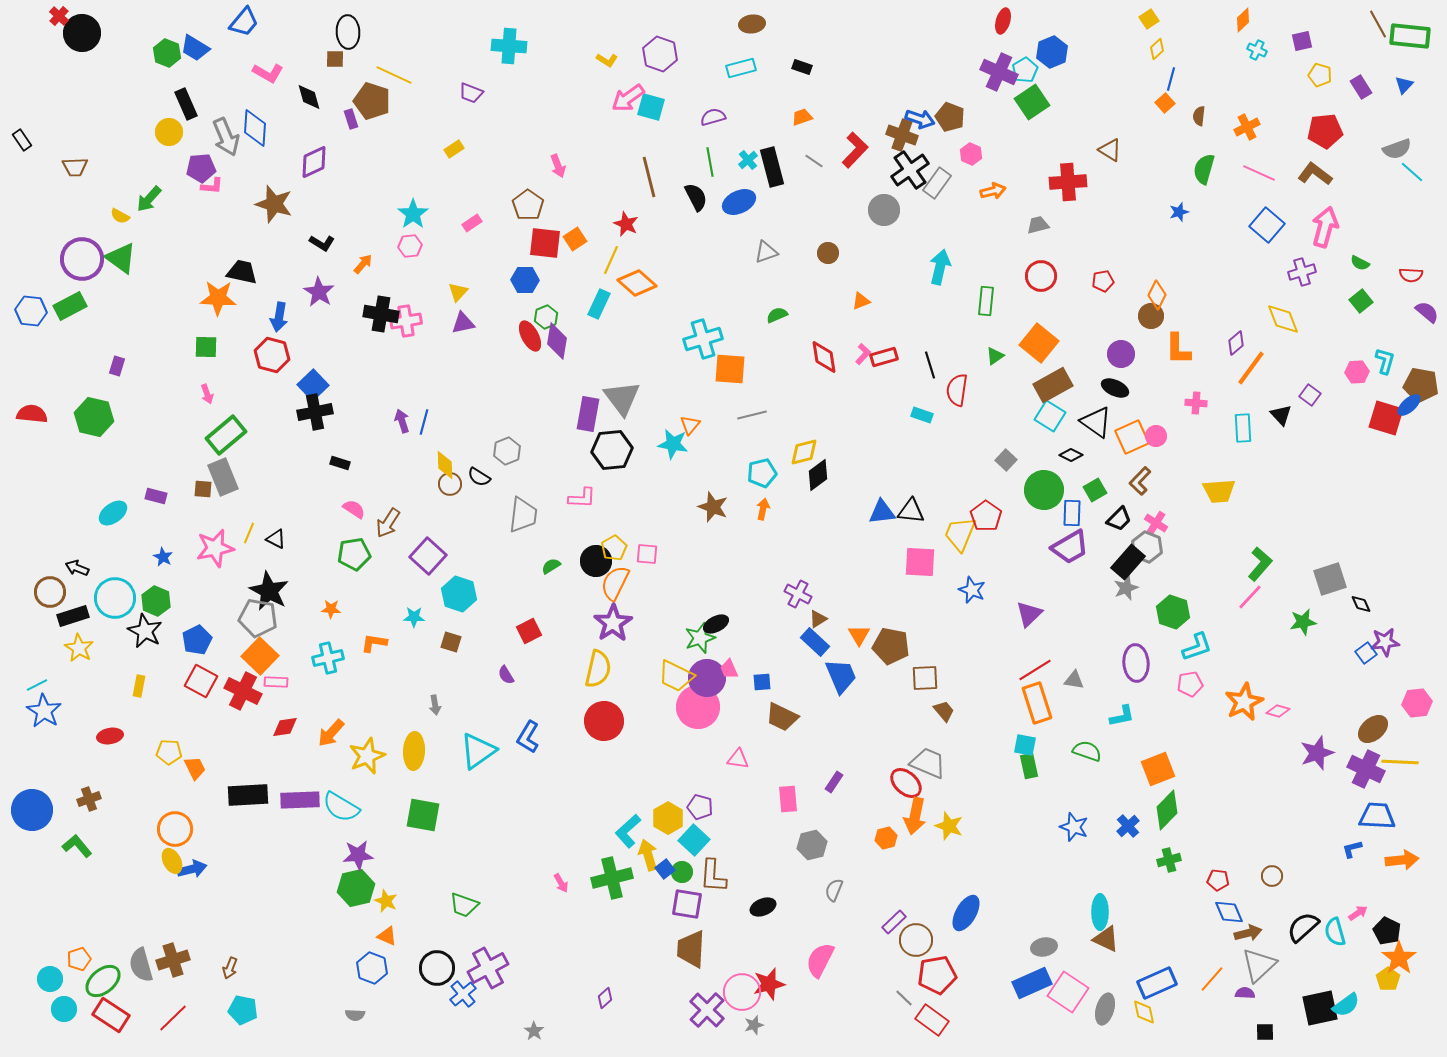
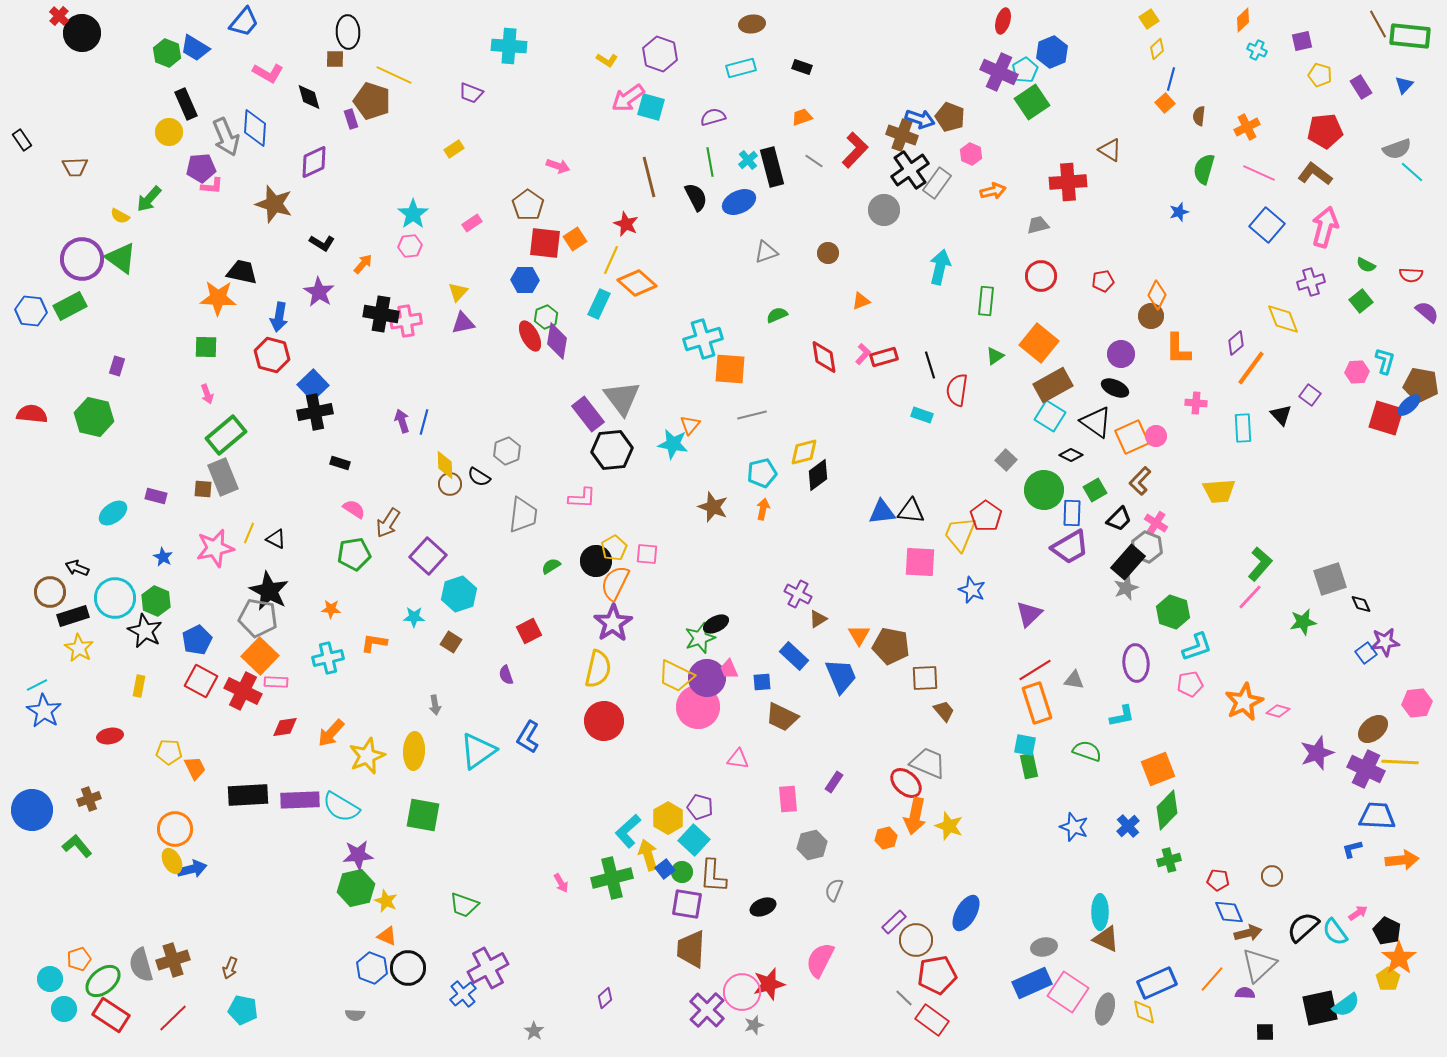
pink arrow at (558, 166): rotated 50 degrees counterclockwise
green semicircle at (1360, 263): moved 6 px right, 2 px down
purple cross at (1302, 272): moved 9 px right, 10 px down
purple rectangle at (588, 414): rotated 48 degrees counterclockwise
cyan hexagon at (459, 594): rotated 24 degrees clockwise
brown square at (451, 642): rotated 15 degrees clockwise
blue rectangle at (815, 642): moved 21 px left, 14 px down
purple semicircle at (506, 675): rotated 12 degrees clockwise
cyan semicircle at (1335, 932): rotated 20 degrees counterclockwise
black circle at (437, 968): moved 29 px left
